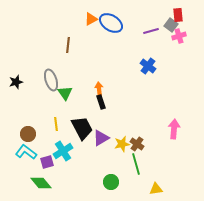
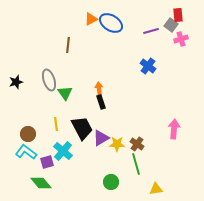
pink cross: moved 2 px right, 3 px down
gray ellipse: moved 2 px left
yellow star: moved 5 px left; rotated 14 degrees clockwise
cyan cross: rotated 18 degrees counterclockwise
